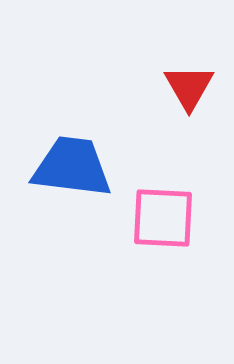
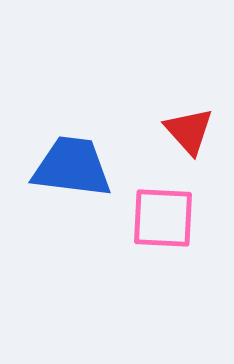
red triangle: moved 44 px down; rotated 12 degrees counterclockwise
